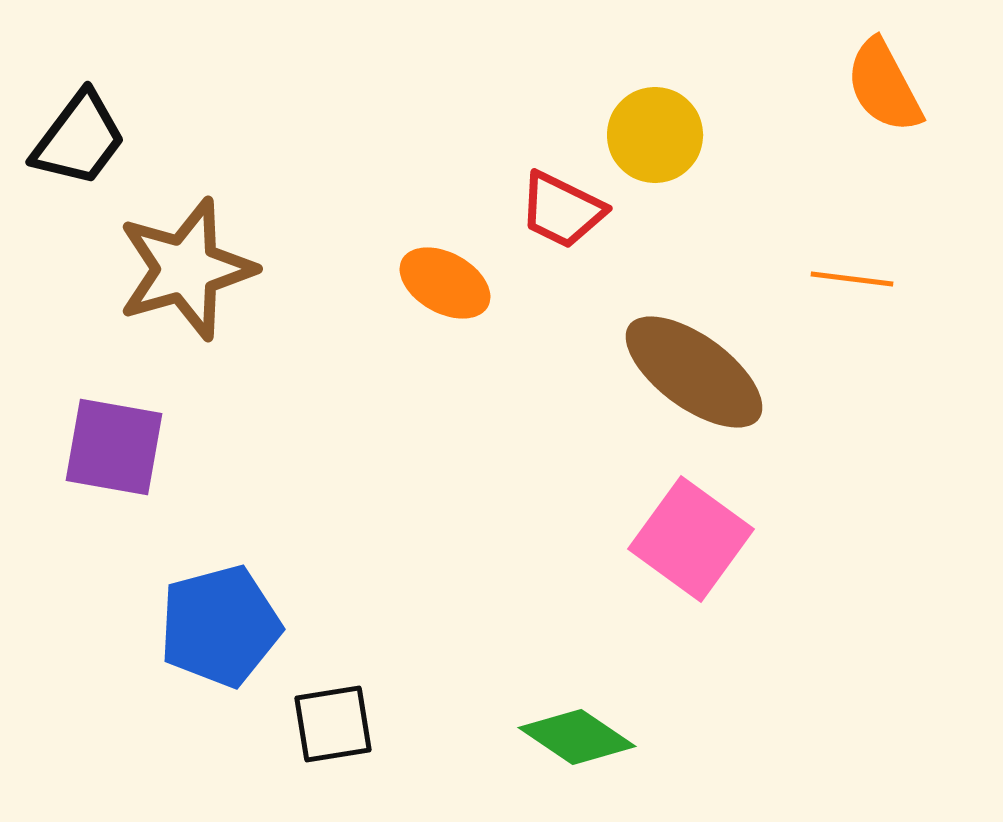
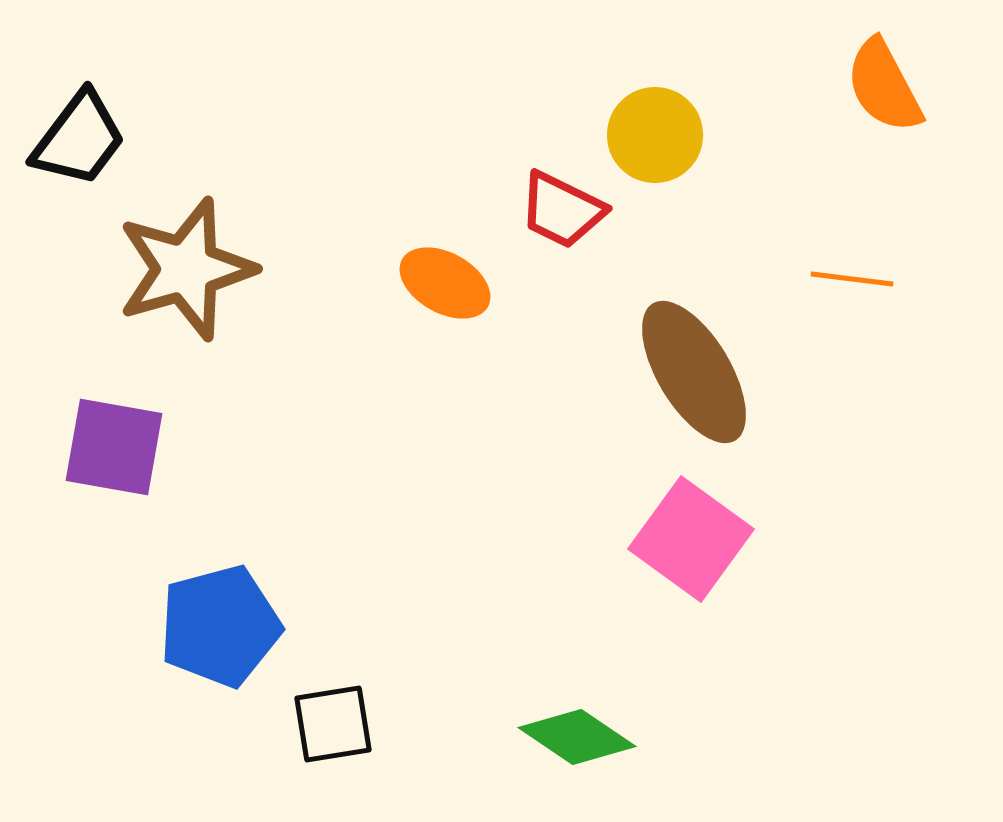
brown ellipse: rotated 23 degrees clockwise
